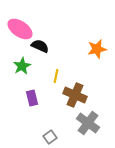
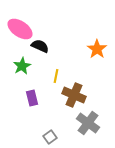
orange star: rotated 24 degrees counterclockwise
brown cross: moved 1 px left
